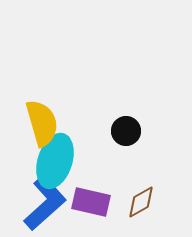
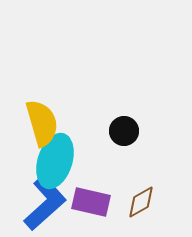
black circle: moved 2 px left
